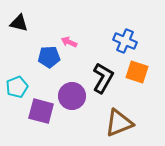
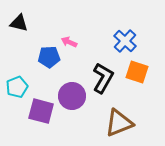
blue cross: rotated 20 degrees clockwise
